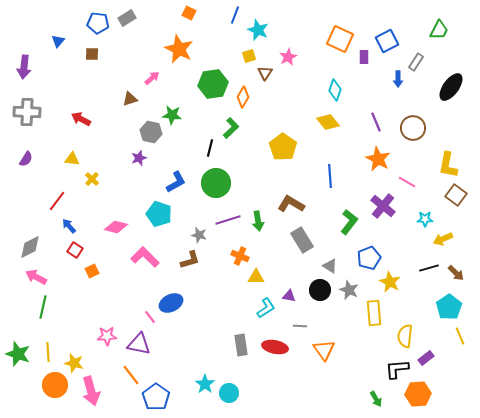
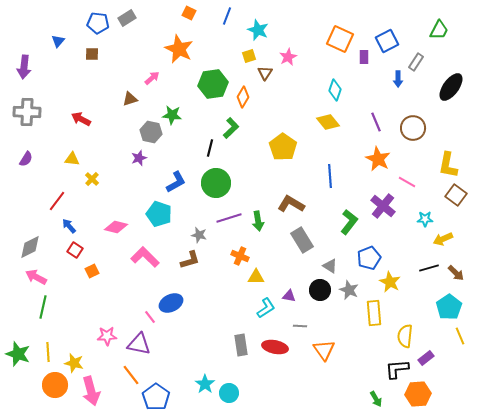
blue line at (235, 15): moved 8 px left, 1 px down
purple line at (228, 220): moved 1 px right, 2 px up
